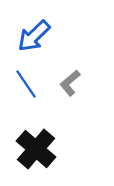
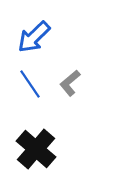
blue arrow: moved 1 px down
blue line: moved 4 px right
